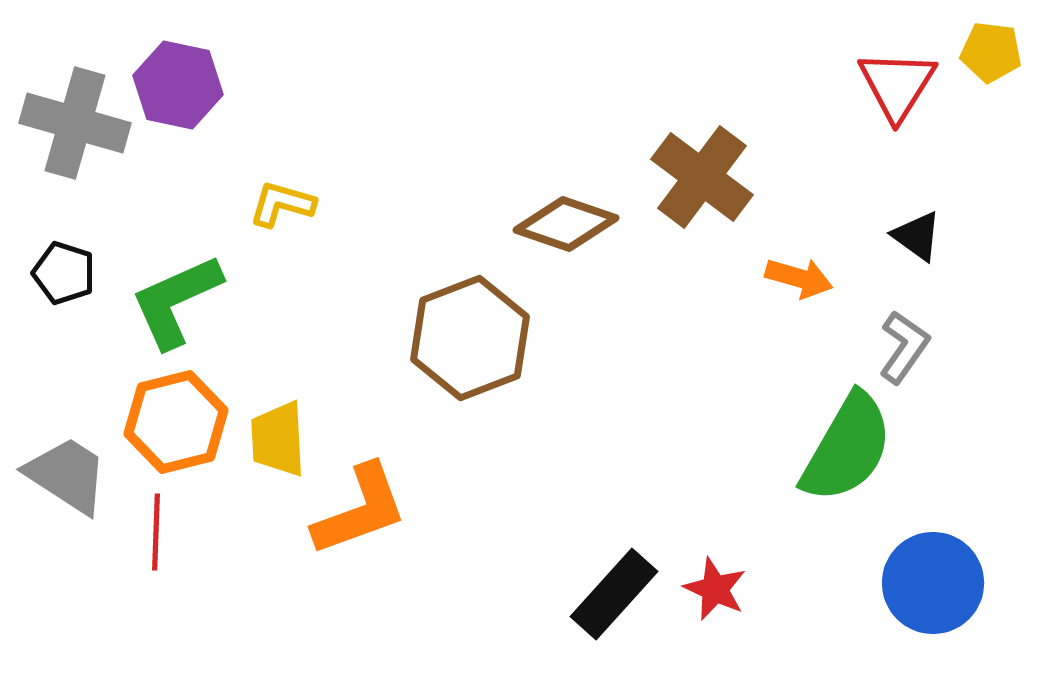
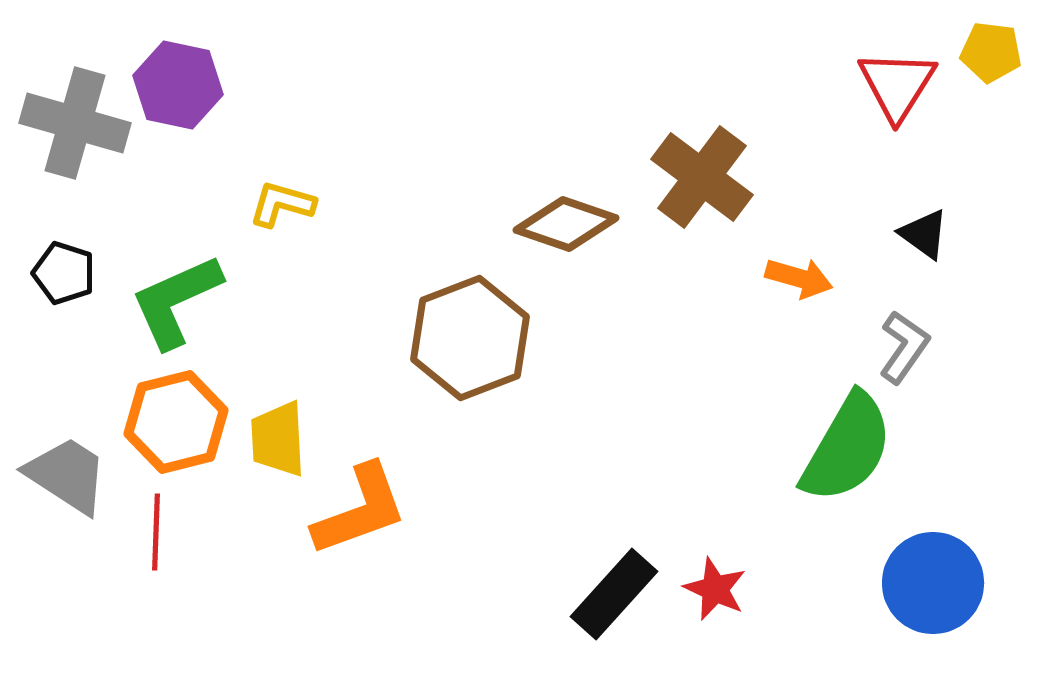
black triangle: moved 7 px right, 2 px up
